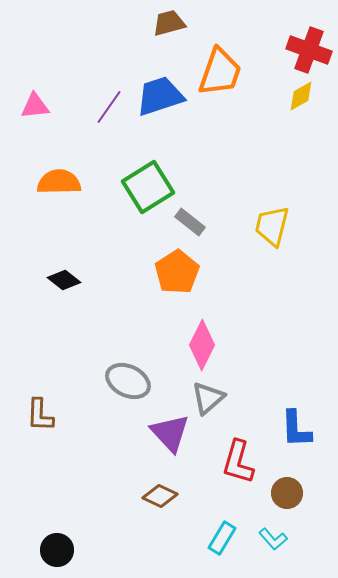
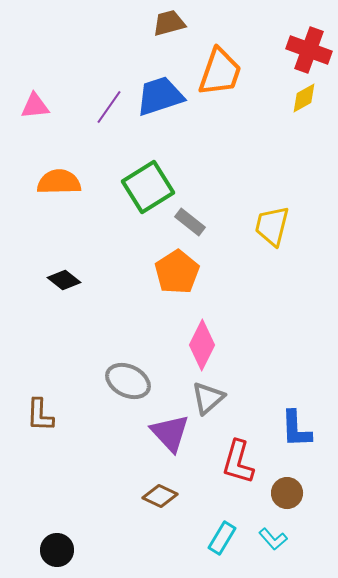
yellow diamond: moved 3 px right, 2 px down
